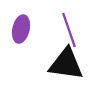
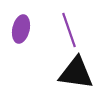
black triangle: moved 10 px right, 9 px down
